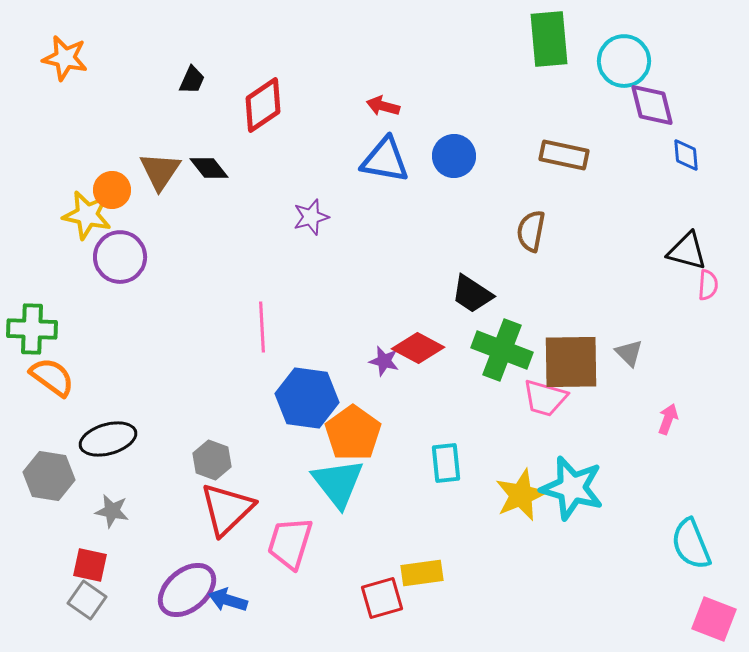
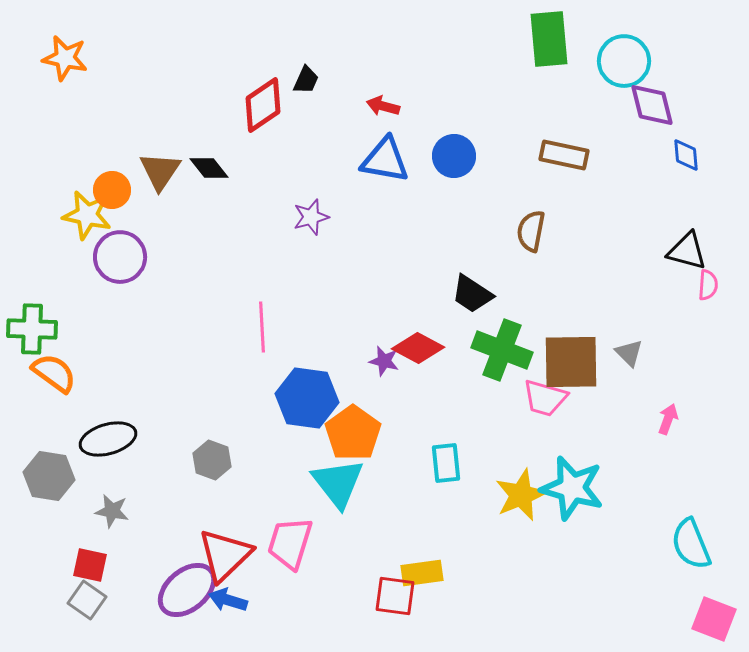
black trapezoid at (192, 80): moved 114 px right
orange semicircle at (52, 377): moved 2 px right, 4 px up
red triangle at (227, 509): moved 2 px left, 46 px down
red square at (382, 598): moved 13 px right, 2 px up; rotated 24 degrees clockwise
